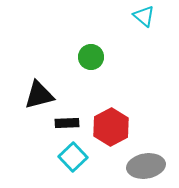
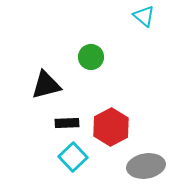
black triangle: moved 7 px right, 10 px up
